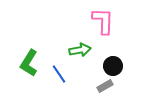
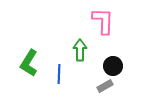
green arrow: rotated 80 degrees counterclockwise
blue line: rotated 36 degrees clockwise
